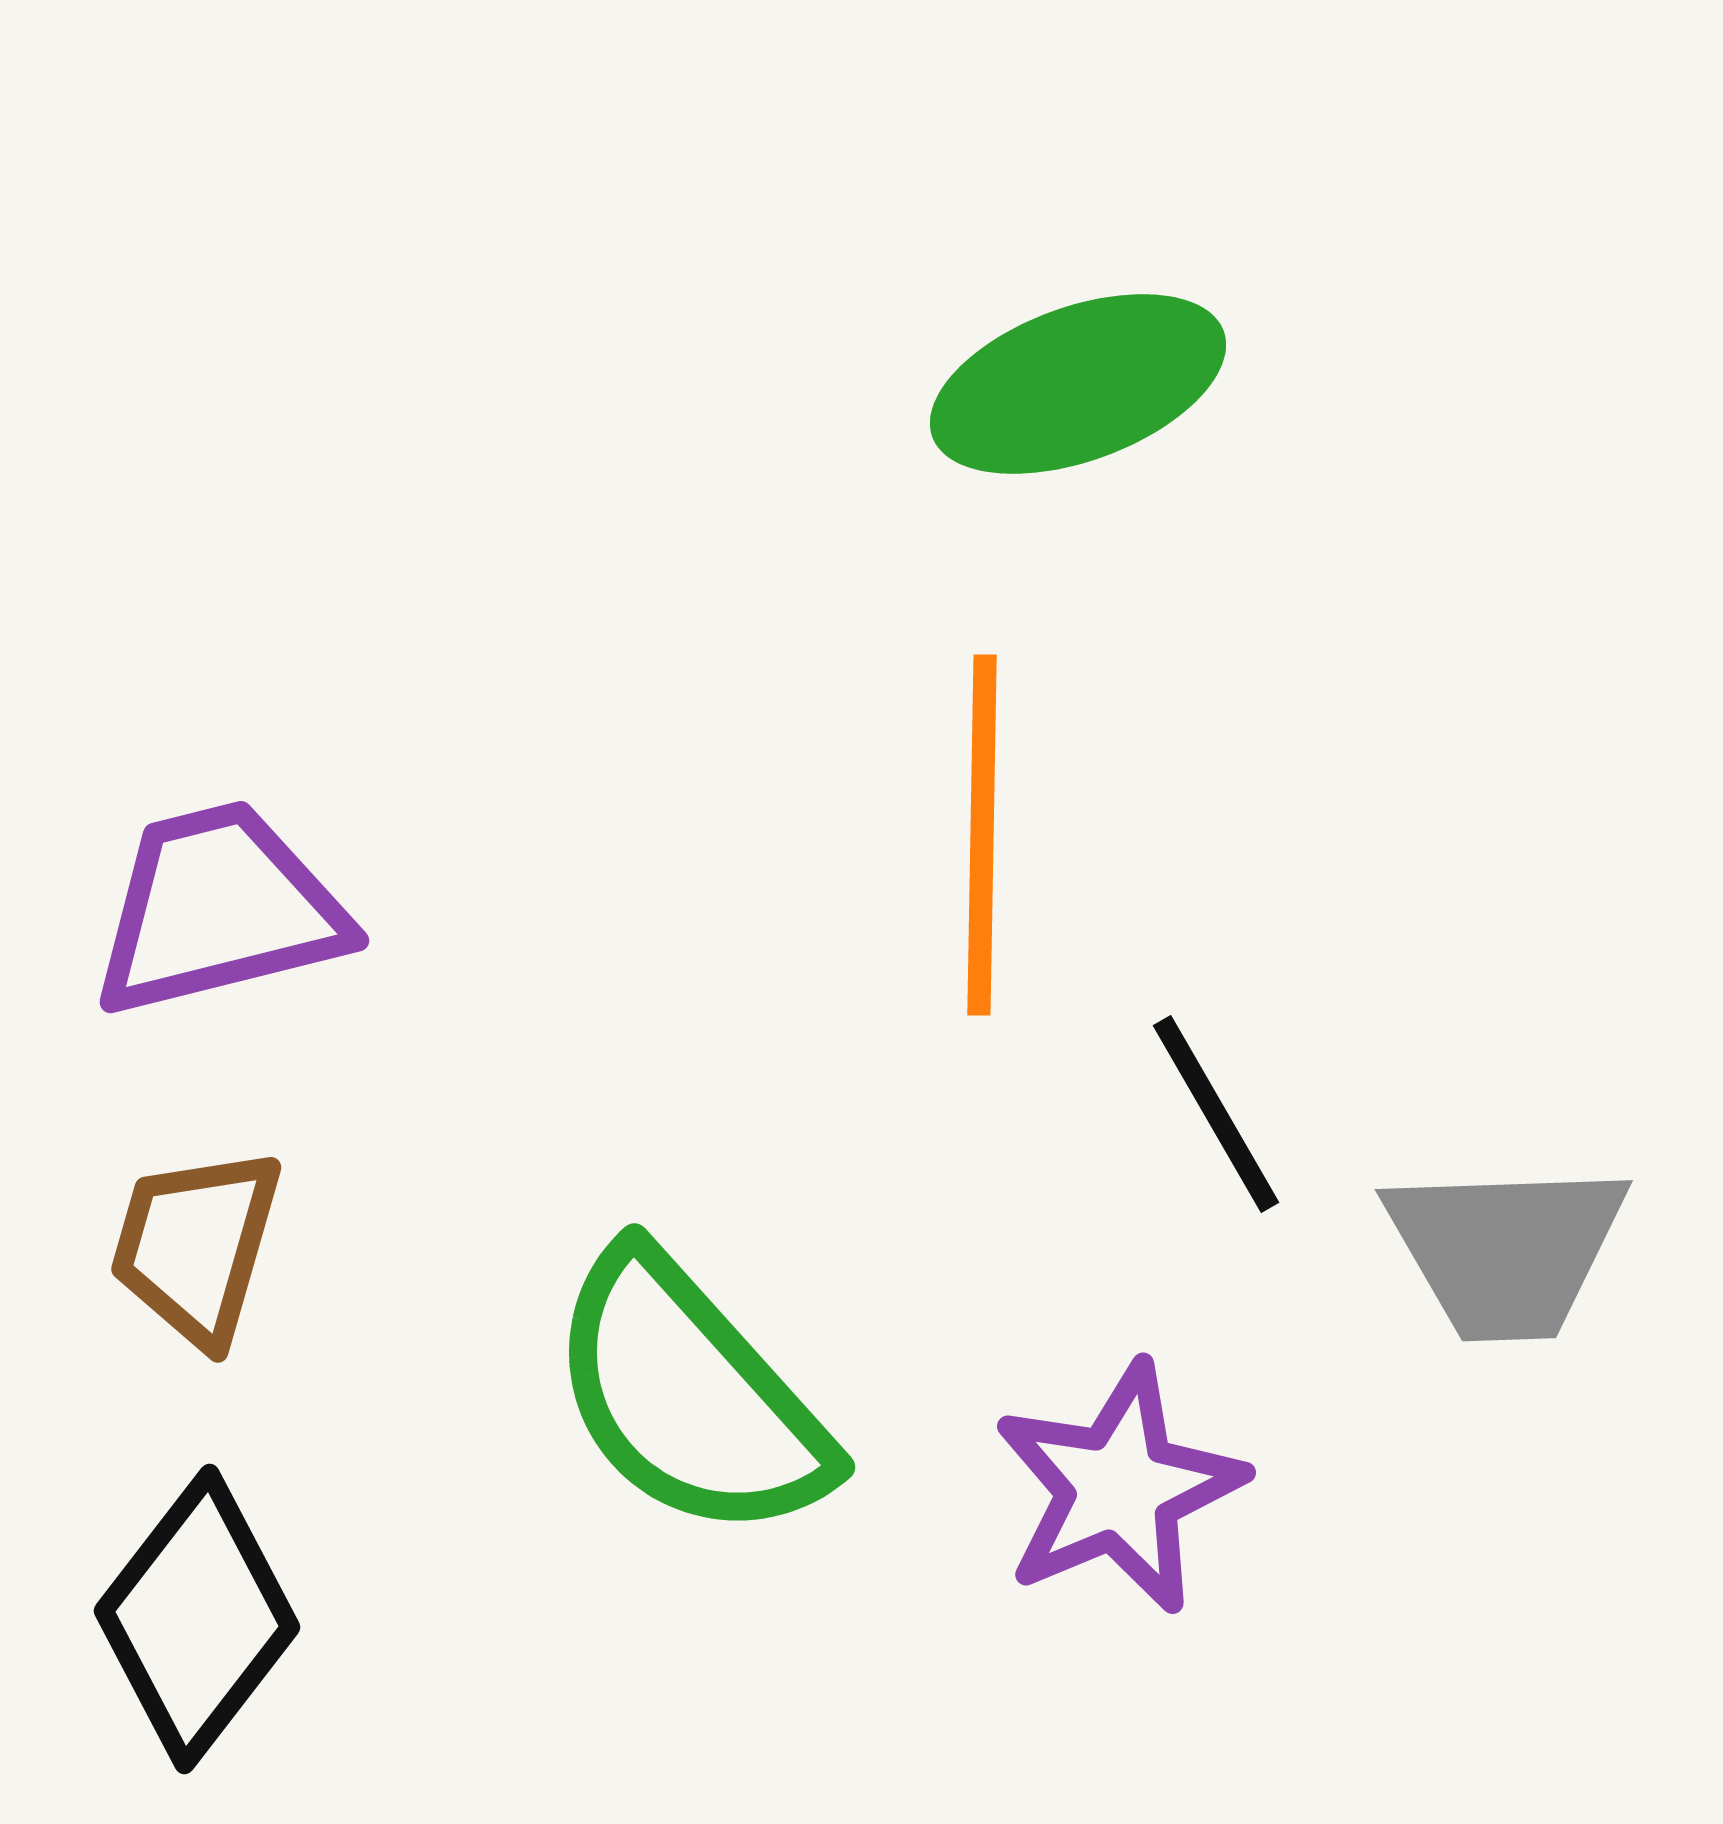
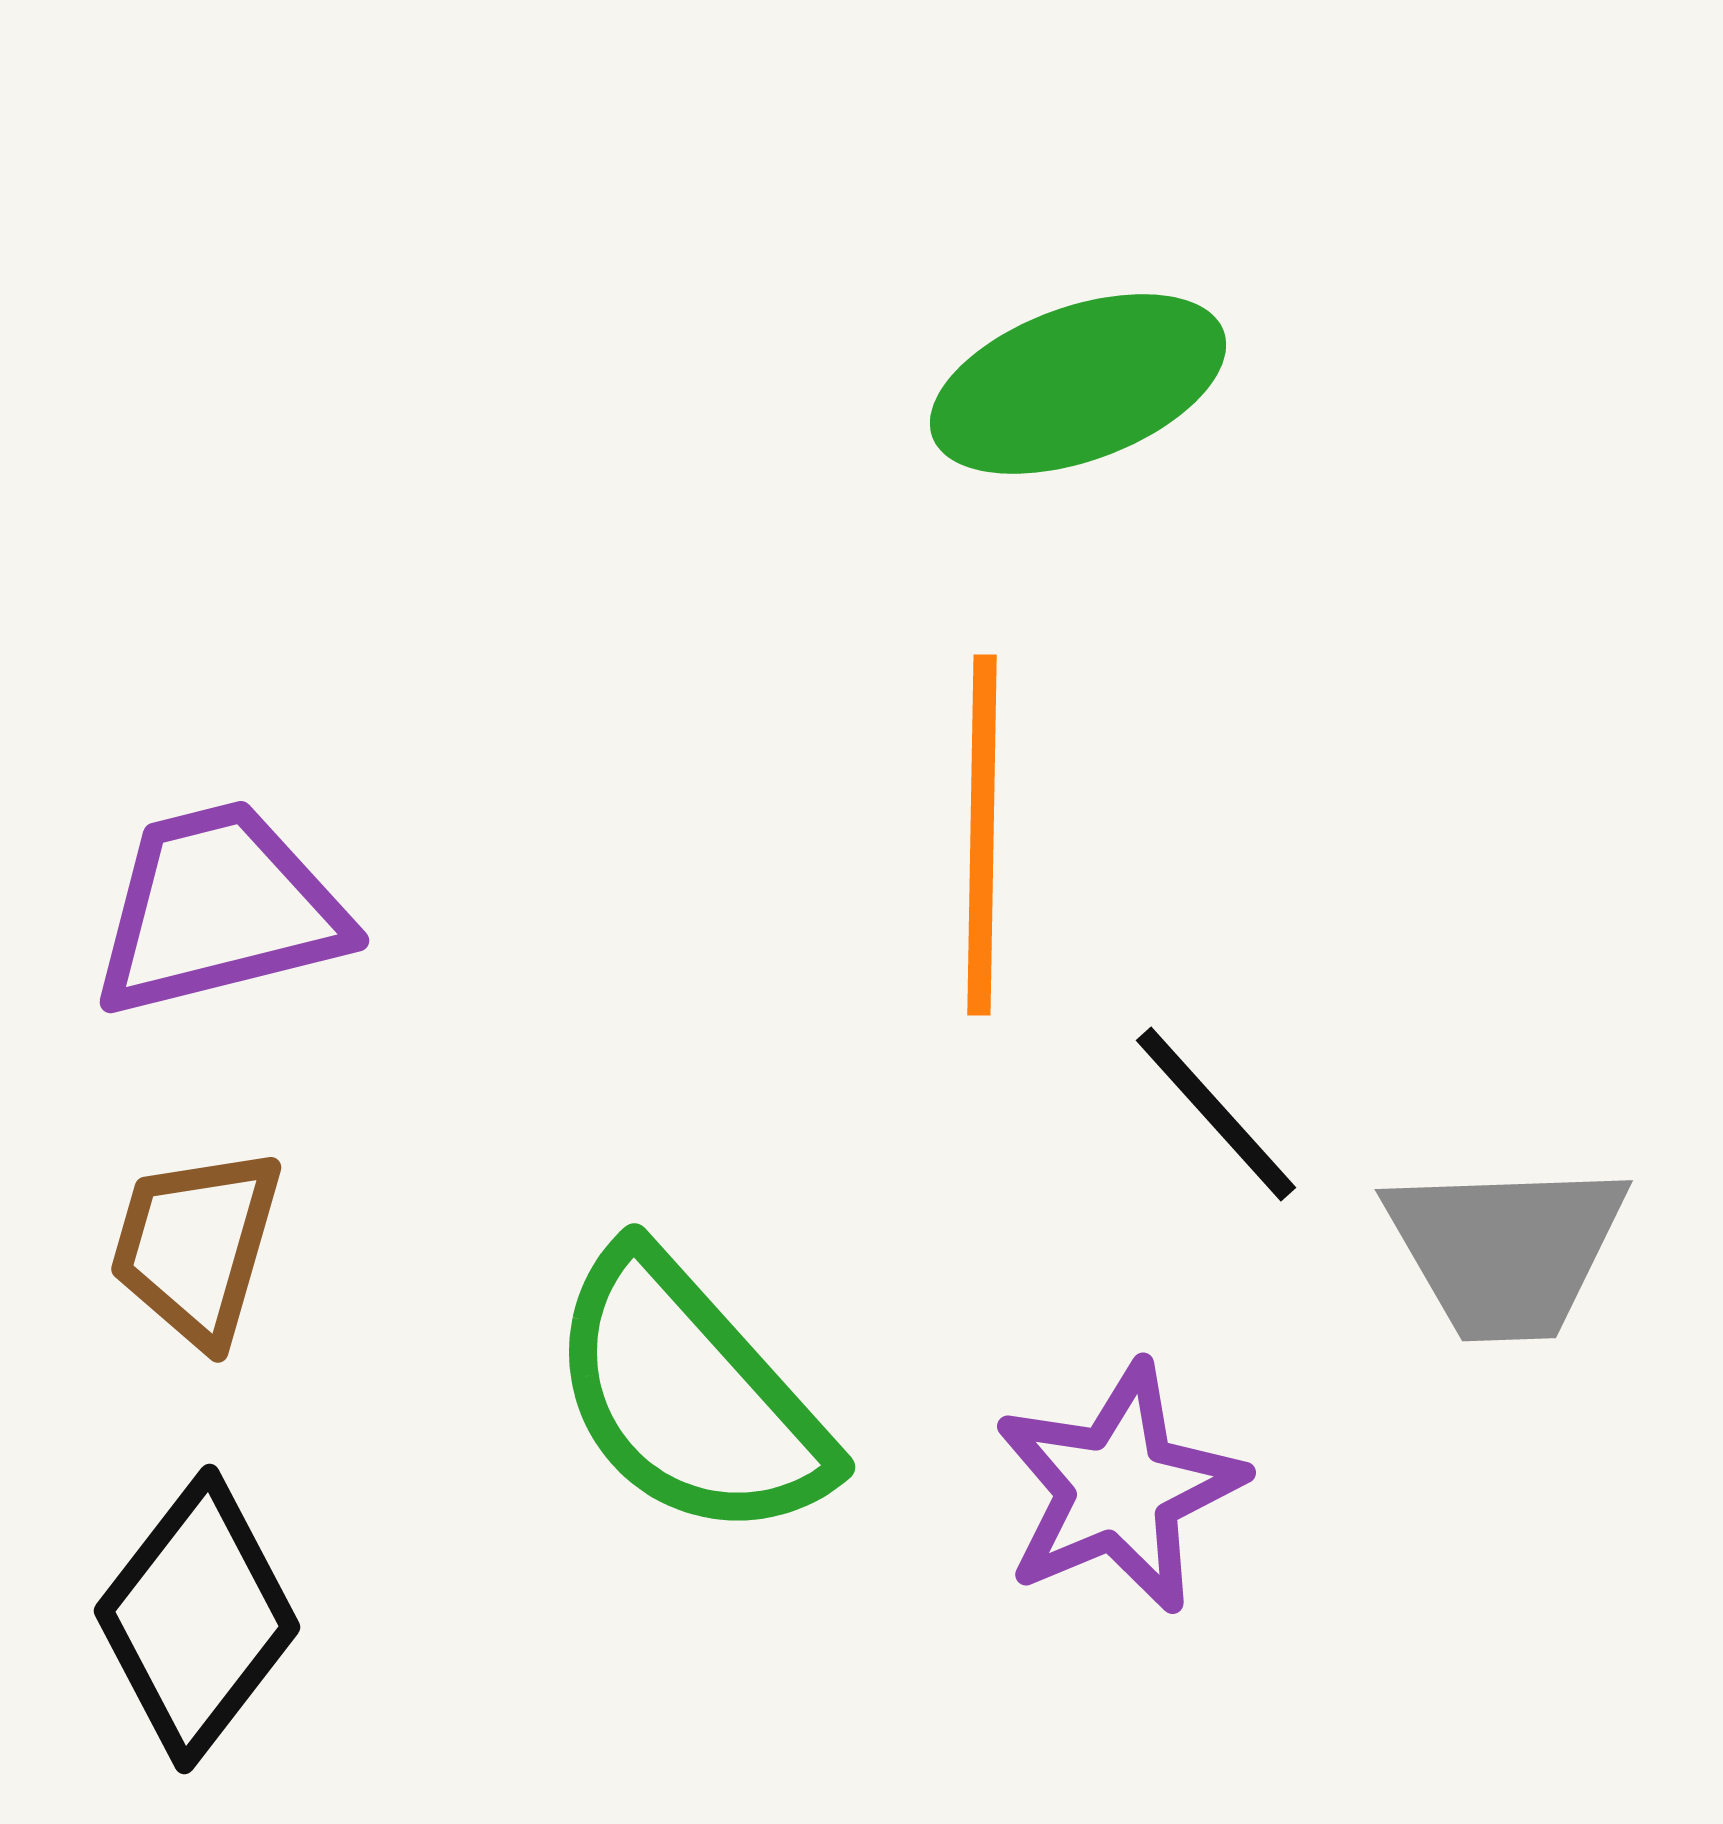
black line: rotated 12 degrees counterclockwise
